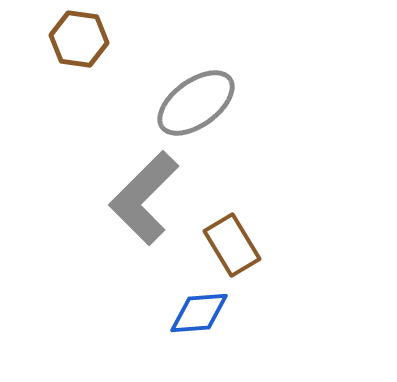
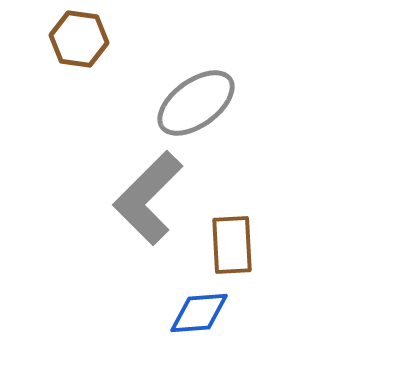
gray L-shape: moved 4 px right
brown rectangle: rotated 28 degrees clockwise
